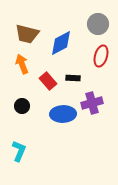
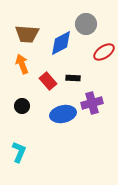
gray circle: moved 12 px left
brown trapezoid: rotated 10 degrees counterclockwise
red ellipse: moved 3 px right, 4 px up; rotated 40 degrees clockwise
blue ellipse: rotated 10 degrees counterclockwise
cyan L-shape: moved 1 px down
